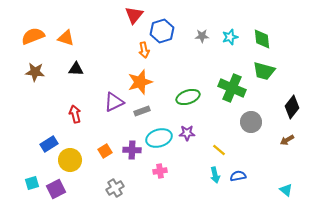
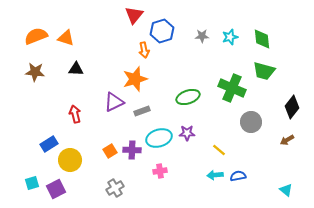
orange semicircle: moved 3 px right
orange star: moved 5 px left, 3 px up
orange square: moved 5 px right
cyan arrow: rotated 98 degrees clockwise
